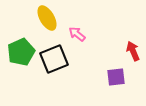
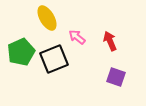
pink arrow: moved 3 px down
red arrow: moved 23 px left, 10 px up
purple square: rotated 24 degrees clockwise
